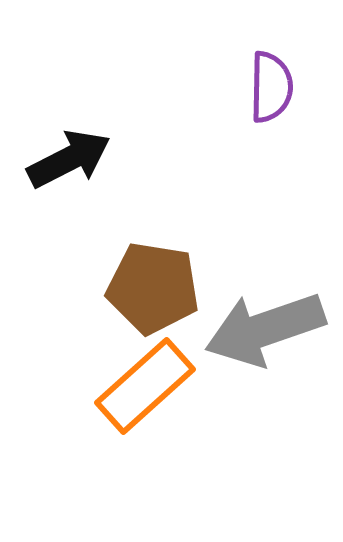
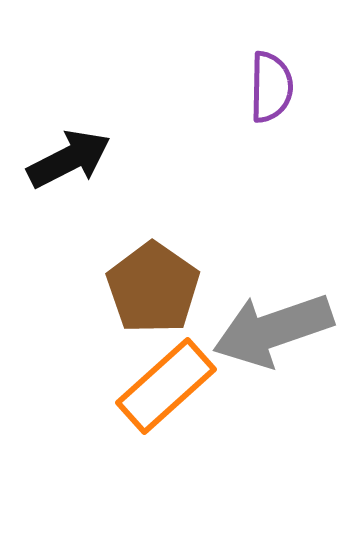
brown pentagon: rotated 26 degrees clockwise
gray arrow: moved 8 px right, 1 px down
orange rectangle: moved 21 px right
